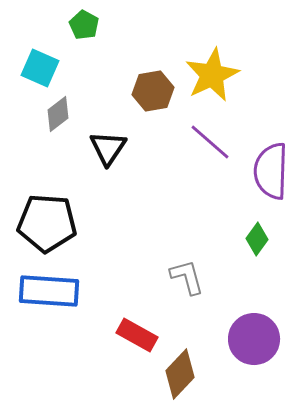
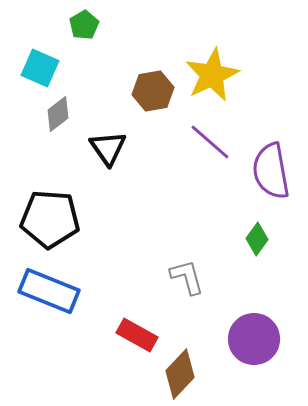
green pentagon: rotated 12 degrees clockwise
black triangle: rotated 9 degrees counterclockwise
purple semicircle: rotated 12 degrees counterclockwise
black pentagon: moved 3 px right, 4 px up
blue rectangle: rotated 18 degrees clockwise
